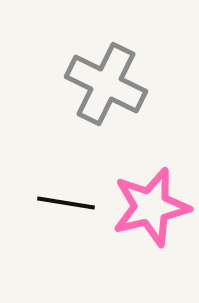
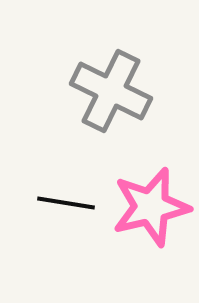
gray cross: moved 5 px right, 7 px down
